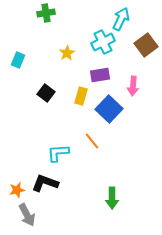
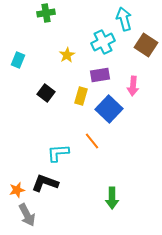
cyan arrow: moved 3 px right; rotated 40 degrees counterclockwise
brown square: rotated 20 degrees counterclockwise
yellow star: moved 2 px down
